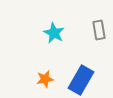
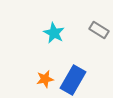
gray rectangle: rotated 48 degrees counterclockwise
blue rectangle: moved 8 px left
